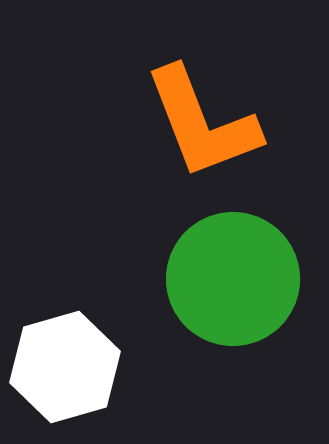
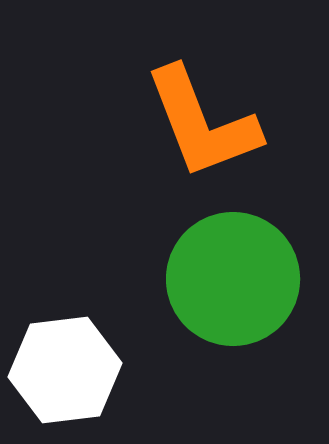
white hexagon: moved 3 px down; rotated 9 degrees clockwise
